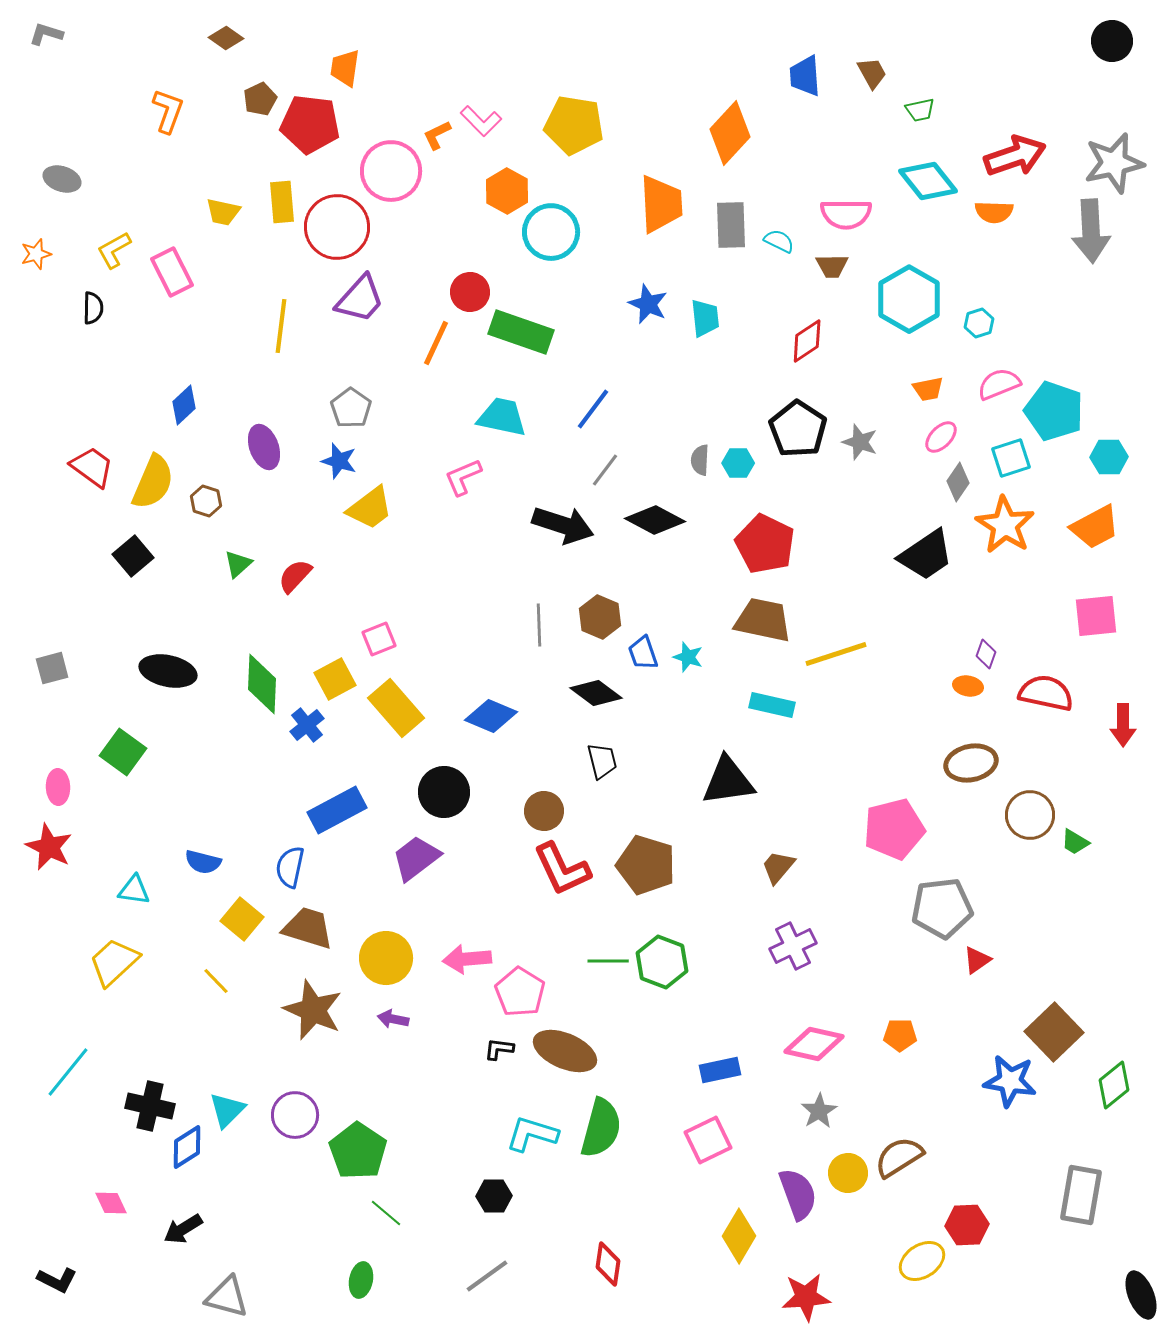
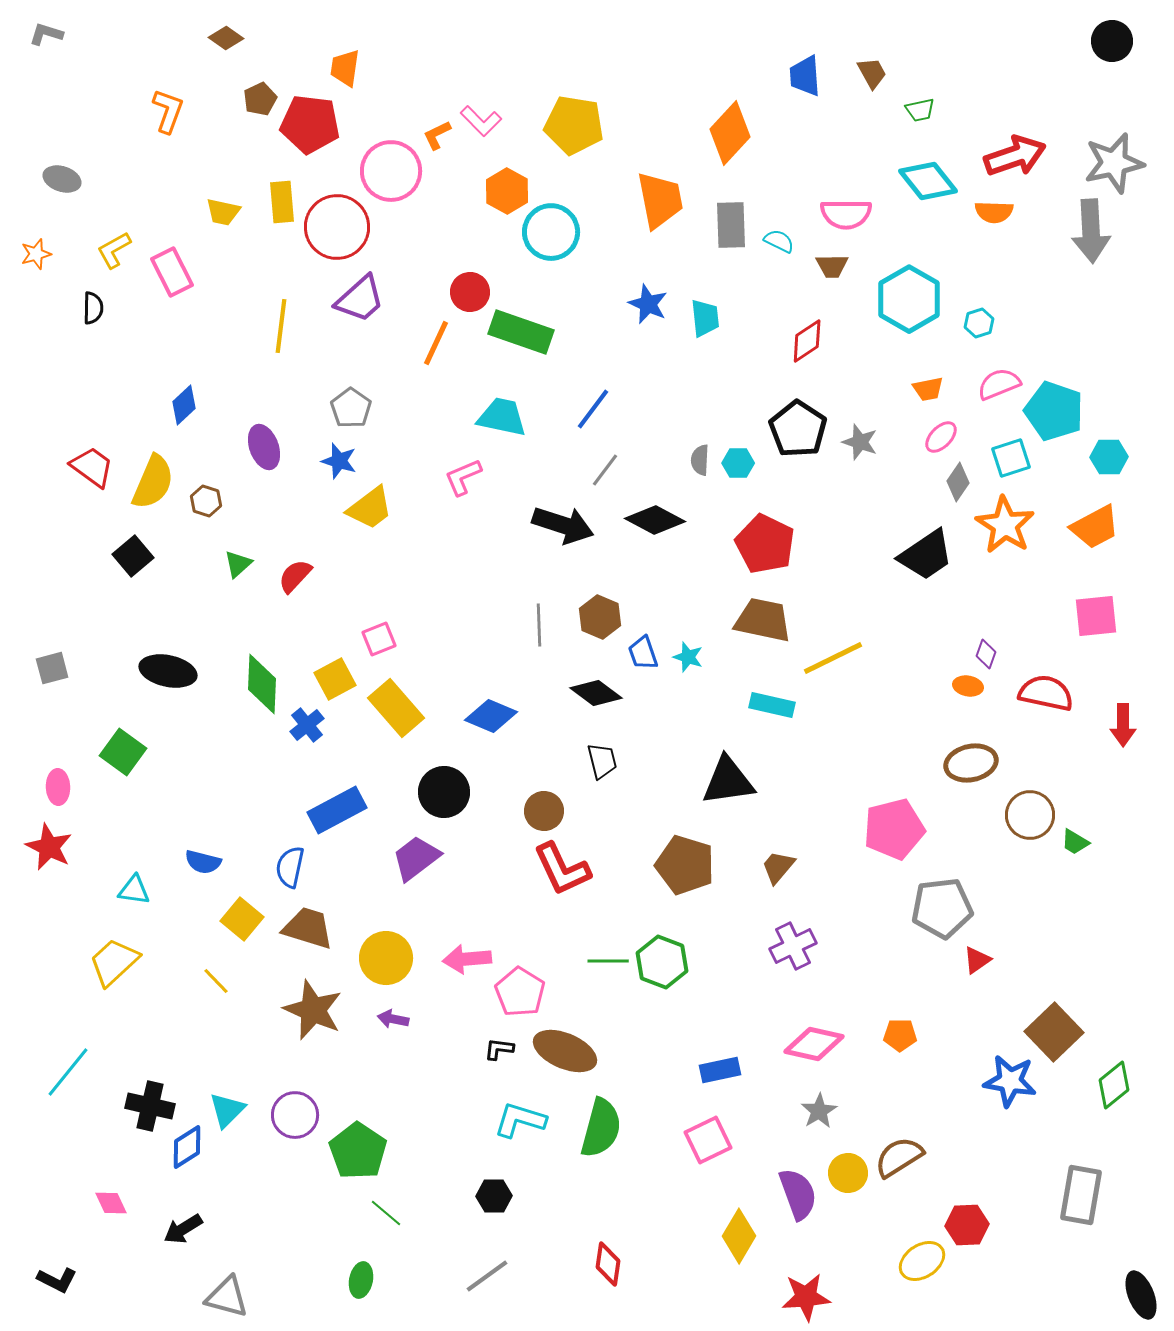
orange trapezoid at (661, 204): moved 1 px left, 4 px up; rotated 8 degrees counterclockwise
purple trapezoid at (360, 299): rotated 6 degrees clockwise
yellow line at (836, 654): moved 3 px left, 4 px down; rotated 8 degrees counterclockwise
brown pentagon at (646, 865): moved 39 px right
cyan L-shape at (532, 1134): moved 12 px left, 14 px up
